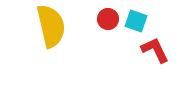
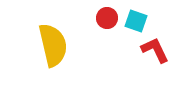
red circle: moved 1 px left, 1 px up
yellow semicircle: moved 2 px right, 19 px down
